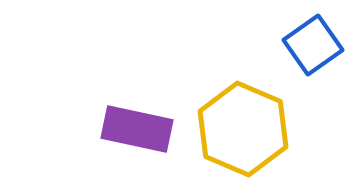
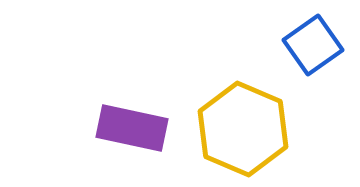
purple rectangle: moved 5 px left, 1 px up
